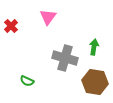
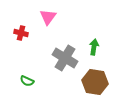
red cross: moved 10 px right, 7 px down; rotated 32 degrees counterclockwise
gray cross: rotated 15 degrees clockwise
